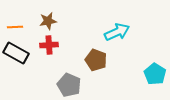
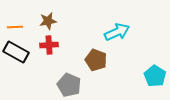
black rectangle: moved 1 px up
cyan pentagon: moved 2 px down
